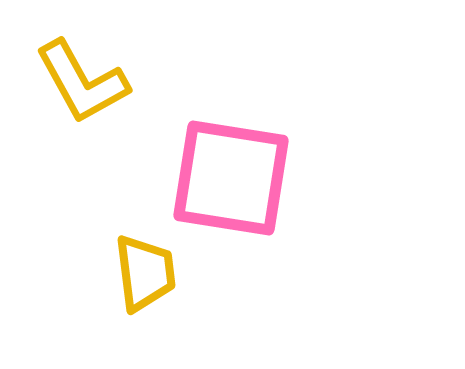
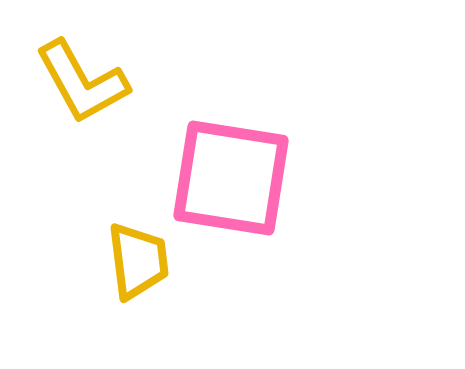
yellow trapezoid: moved 7 px left, 12 px up
